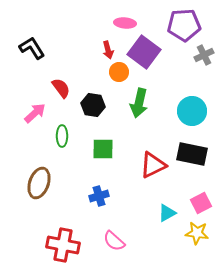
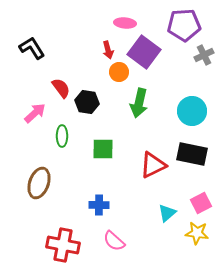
black hexagon: moved 6 px left, 3 px up
blue cross: moved 9 px down; rotated 18 degrees clockwise
cyan triangle: rotated 12 degrees counterclockwise
